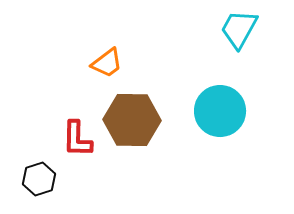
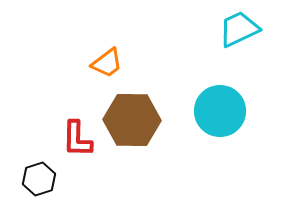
cyan trapezoid: rotated 36 degrees clockwise
